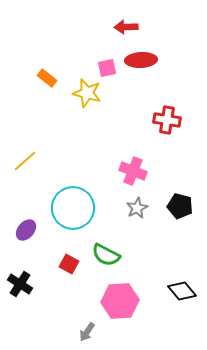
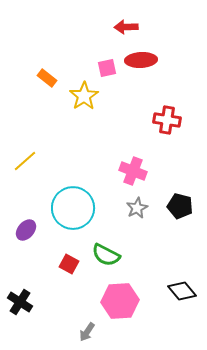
yellow star: moved 3 px left, 3 px down; rotated 24 degrees clockwise
black cross: moved 18 px down
